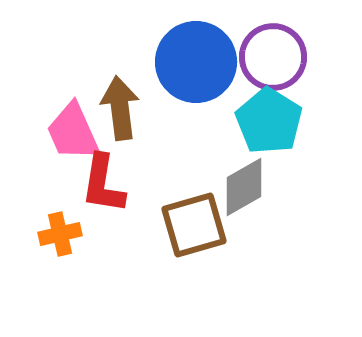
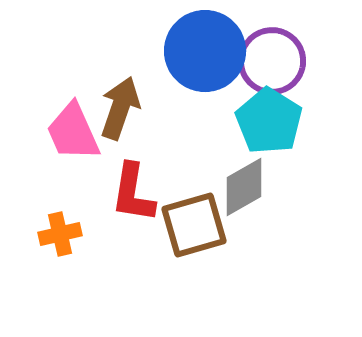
purple circle: moved 1 px left, 4 px down
blue circle: moved 9 px right, 11 px up
brown arrow: rotated 26 degrees clockwise
red L-shape: moved 30 px right, 9 px down
